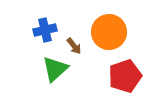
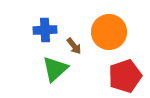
blue cross: rotated 10 degrees clockwise
